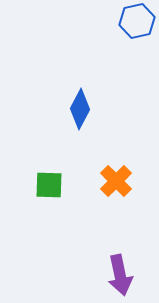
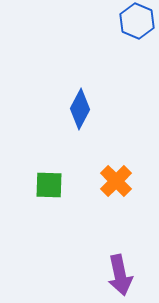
blue hexagon: rotated 24 degrees counterclockwise
